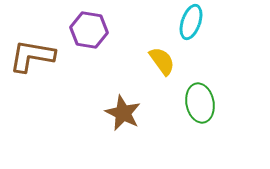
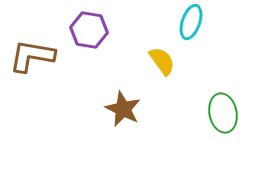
green ellipse: moved 23 px right, 10 px down
brown star: moved 4 px up
